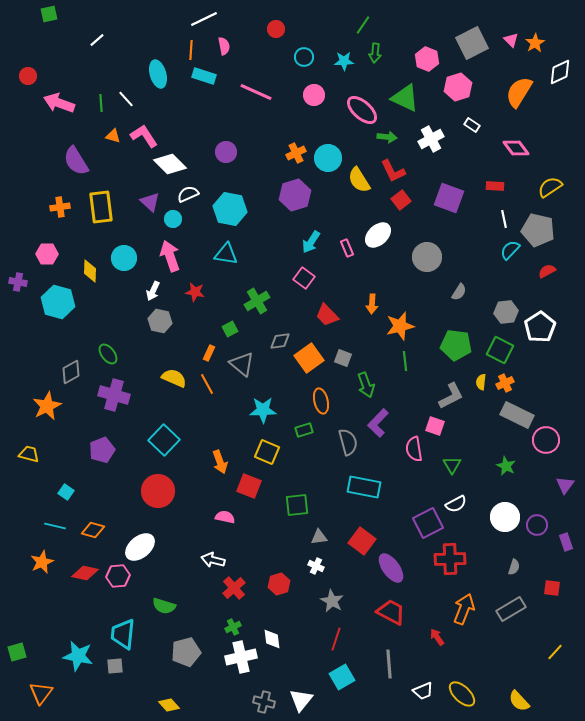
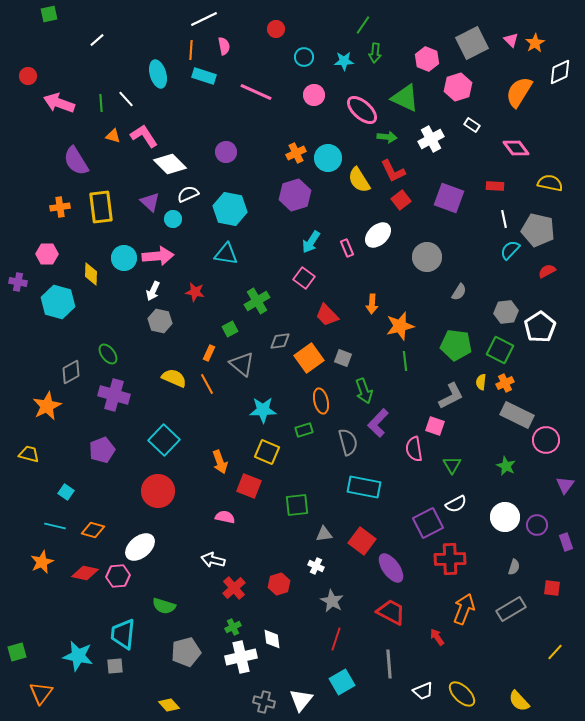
yellow semicircle at (550, 187): moved 4 px up; rotated 45 degrees clockwise
pink arrow at (170, 256): moved 12 px left; rotated 104 degrees clockwise
yellow diamond at (90, 271): moved 1 px right, 3 px down
green arrow at (366, 385): moved 2 px left, 6 px down
gray triangle at (319, 537): moved 5 px right, 3 px up
cyan square at (342, 677): moved 5 px down
